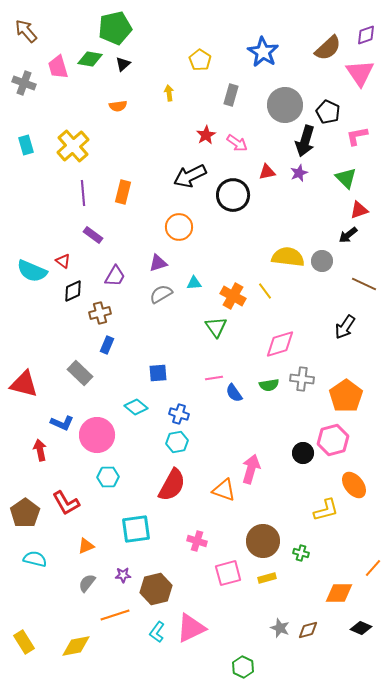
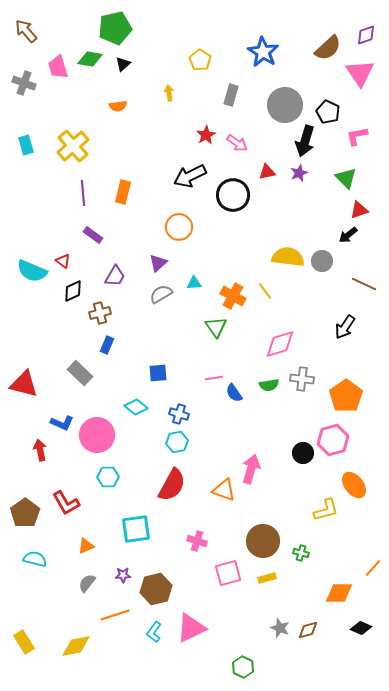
purple triangle at (158, 263): rotated 24 degrees counterclockwise
cyan L-shape at (157, 632): moved 3 px left
